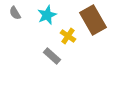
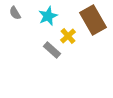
cyan star: moved 1 px right, 1 px down
yellow cross: rotated 14 degrees clockwise
gray rectangle: moved 6 px up
